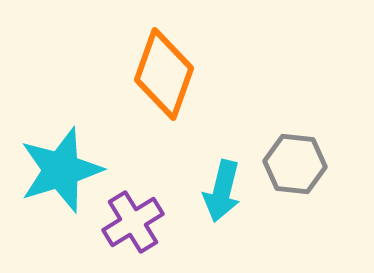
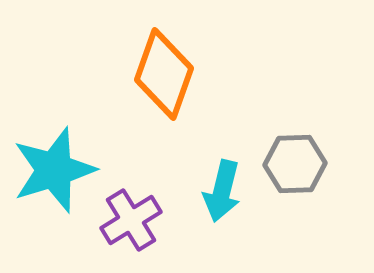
gray hexagon: rotated 8 degrees counterclockwise
cyan star: moved 7 px left
purple cross: moved 2 px left, 2 px up
